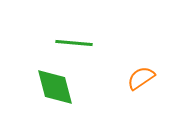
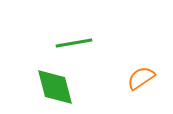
green line: rotated 15 degrees counterclockwise
